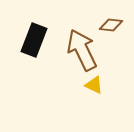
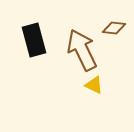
brown diamond: moved 3 px right, 3 px down
black rectangle: rotated 36 degrees counterclockwise
